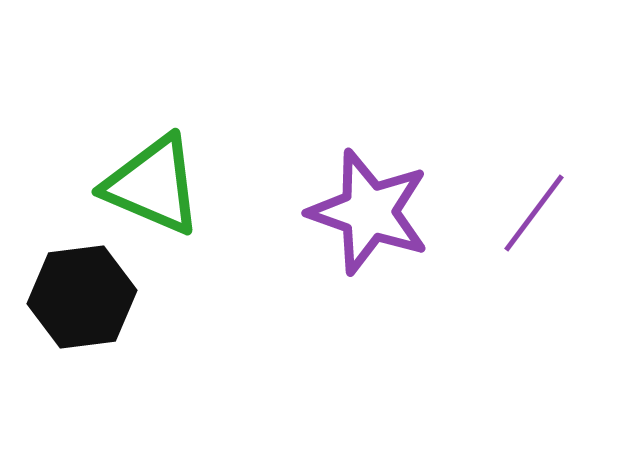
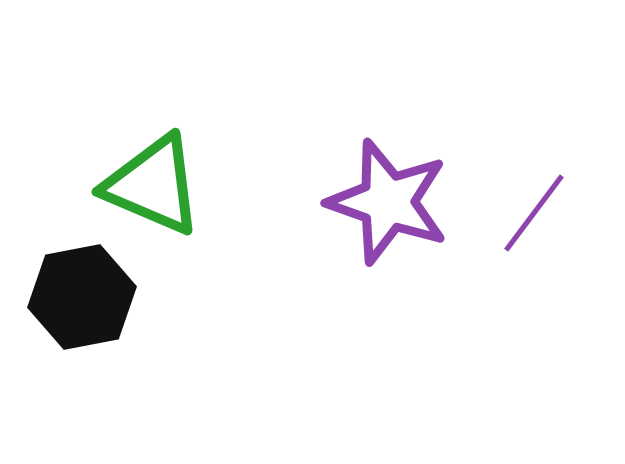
purple star: moved 19 px right, 10 px up
black hexagon: rotated 4 degrees counterclockwise
